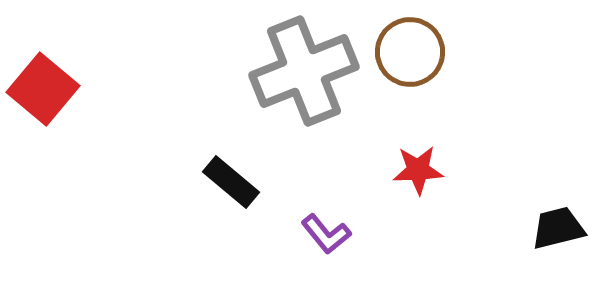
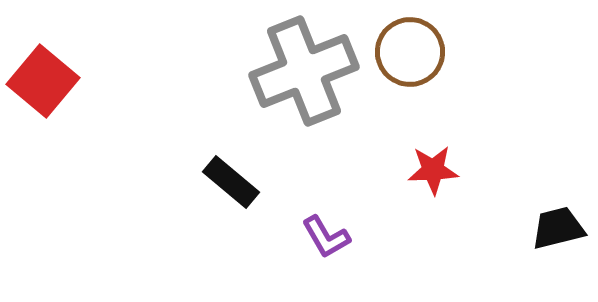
red square: moved 8 px up
red star: moved 15 px right
purple L-shape: moved 3 px down; rotated 9 degrees clockwise
